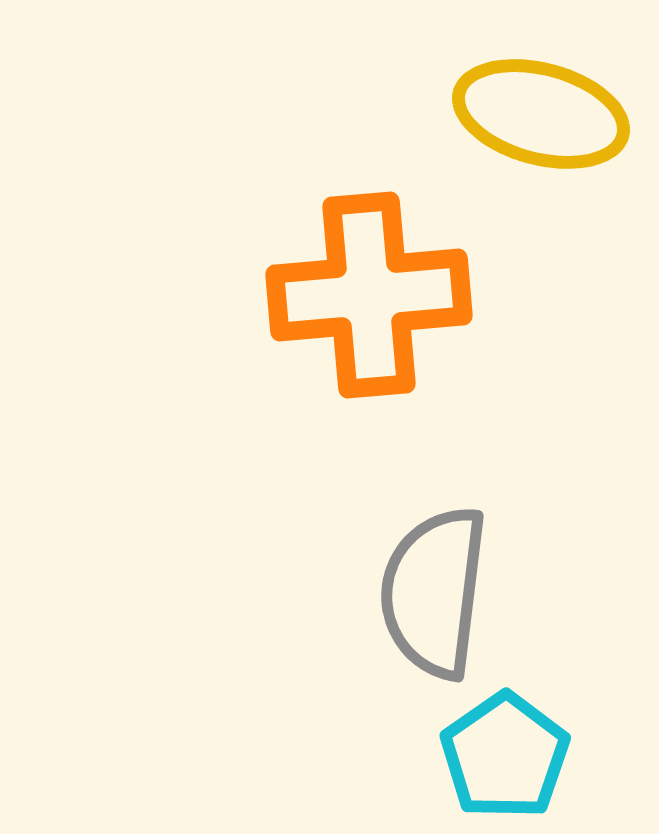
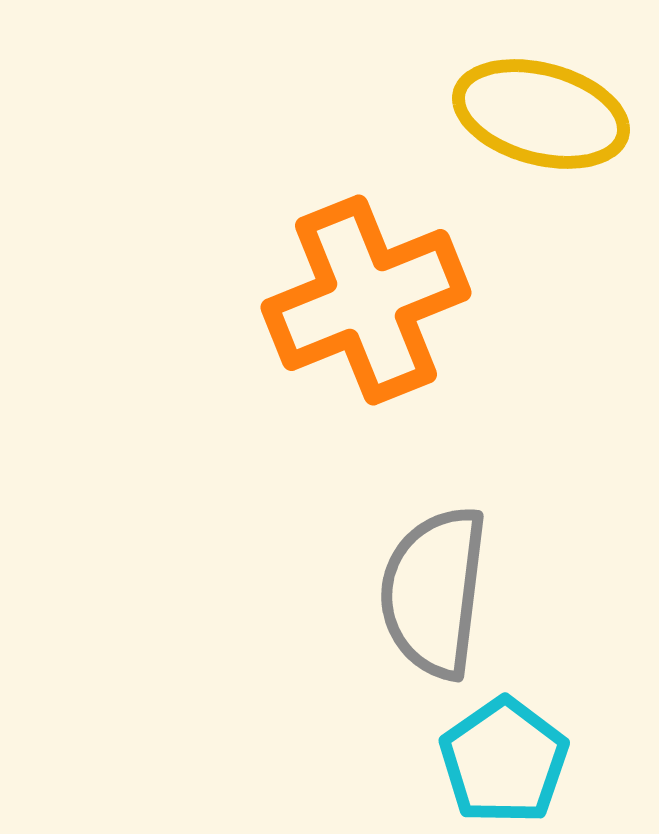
orange cross: moved 3 px left, 5 px down; rotated 17 degrees counterclockwise
cyan pentagon: moved 1 px left, 5 px down
